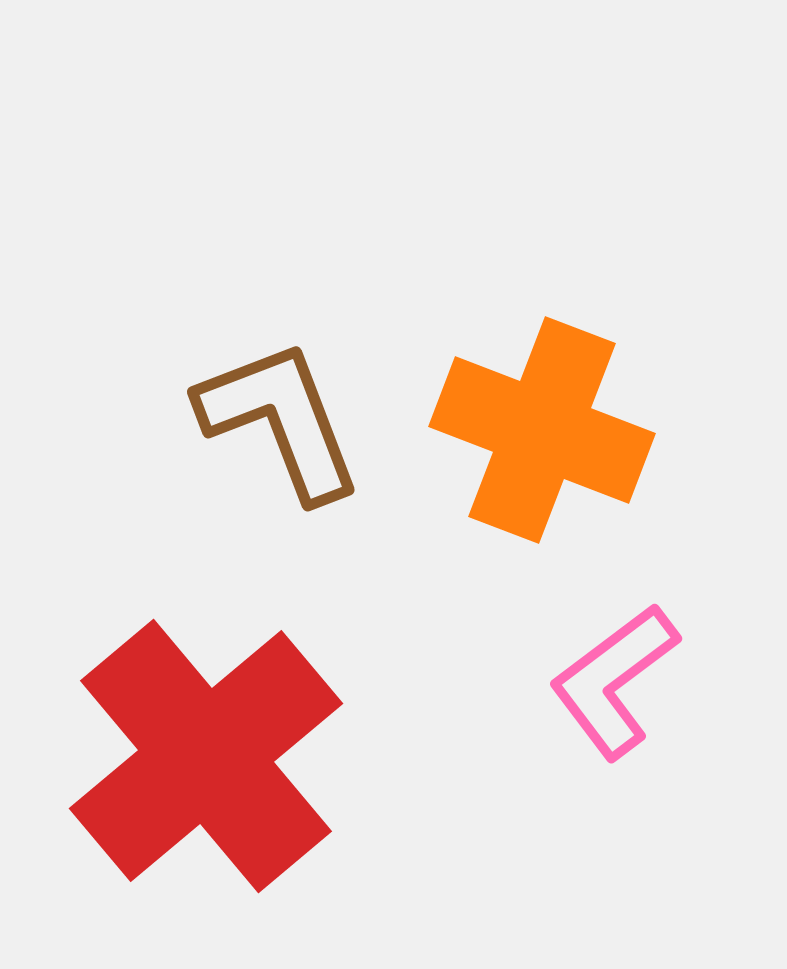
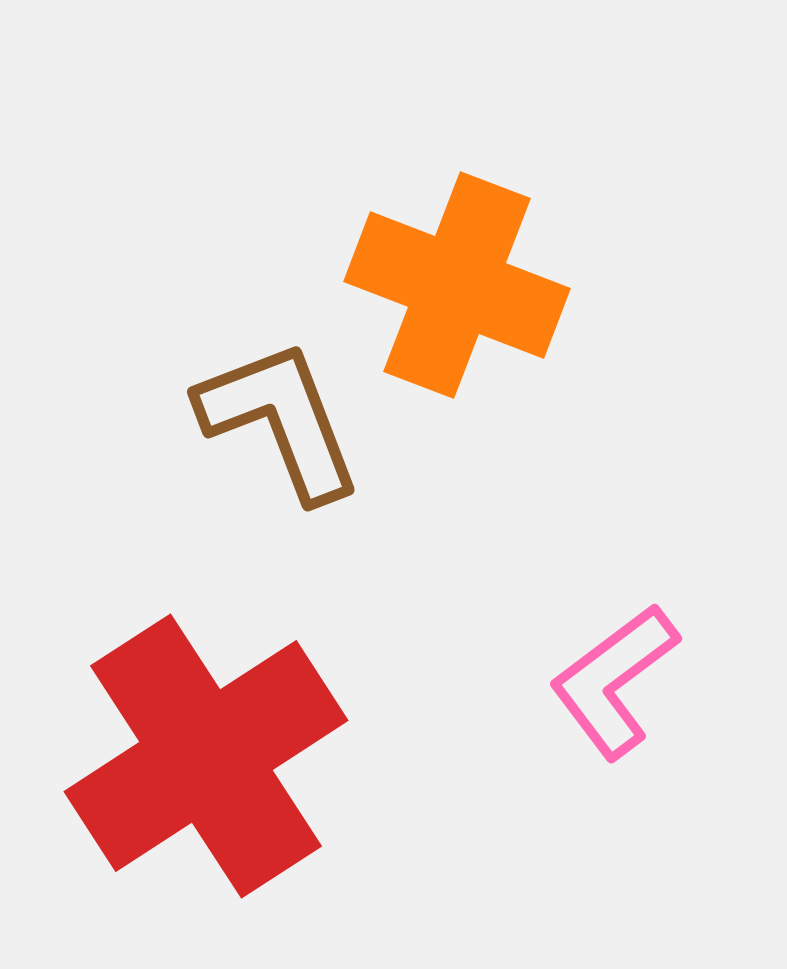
orange cross: moved 85 px left, 145 px up
red cross: rotated 7 degrees clockwise
